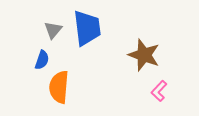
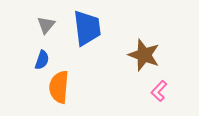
gray triangle: moved 7 px left, 5 px up
